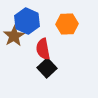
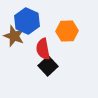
orange hexagon: moved 7 px down
brown star: rotated 20 degrees counterclockwise
black square: moved 1 px right, 2 px up
